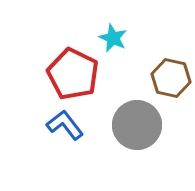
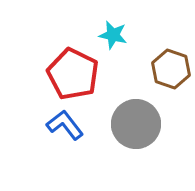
cyan star: moved 3 px up; rotated 12 degrees counterclockwise
brown hexagon: moved 9 px up; rotated 6 degrees clockwise
gray circle: moved 1 px left, 1 px up
